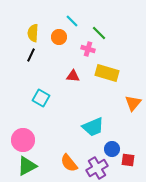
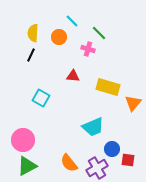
yellow rectangle: moved 1 px right, 14 px down
